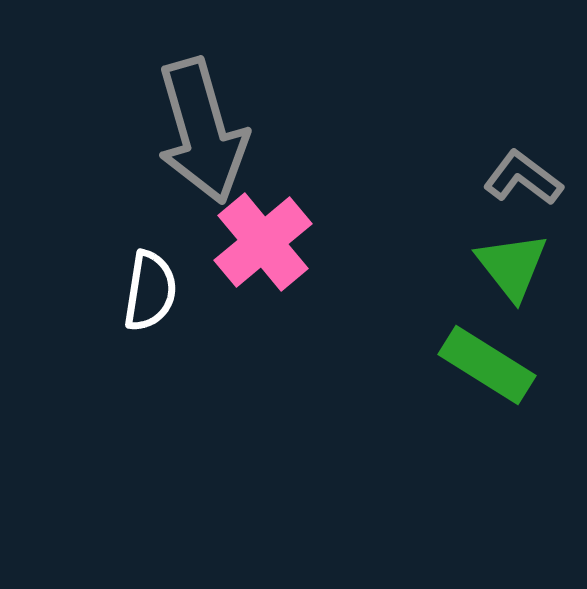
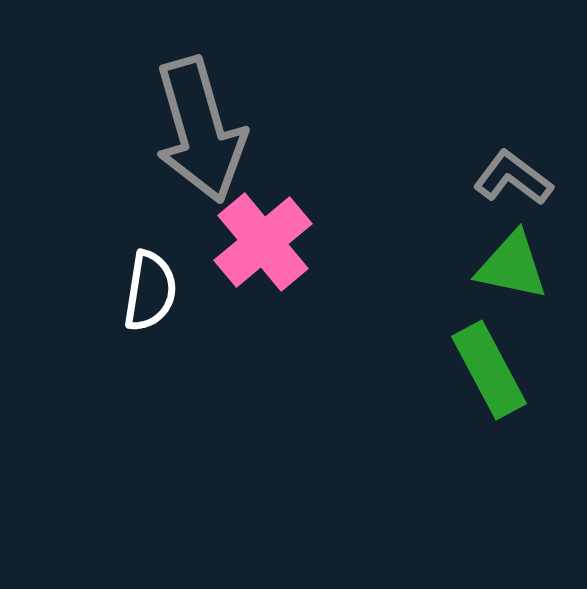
gray arrow: moved 2 px left, 1 px up
gray L-shape: moved 10 px left
green triangle: rotated 40 degrees counterclockwise
green rectangle: moved 2 px right, 5 px down; rotated 30 degrees clockwise
